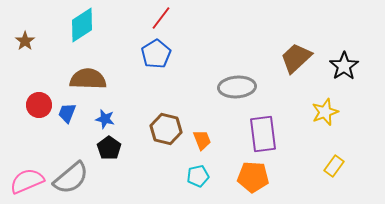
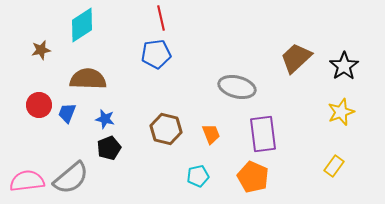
red line: rotated 50 degrees counterclockwise
brown star: moved 16 px right, 9 px down; rotated 24 degrees clockwise
blue pentagon: rotated 24 degrees clockwise
gray ellipse: rotated 18 degrees clockwise
yellow star: moved 16 px right
orange trapezoid: moved 9 px right, 6 px up
black pentagon: rotated 15 degrees clockwise
orange pentagon: rotated 20 degrees clockwise
pink semicircle: rotated 16 degrees clockwise
